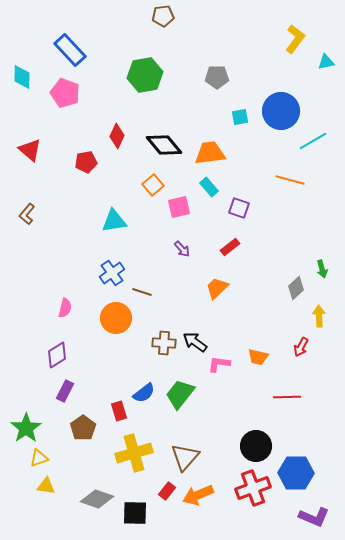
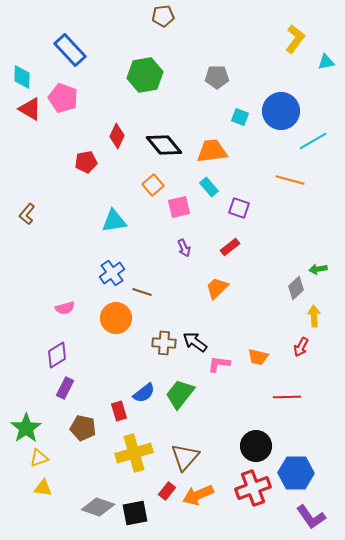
pink pentagon at (65, 93): moved 2 px left, 5 px down
cyan square at (240, 117): rotated 30 degrees clockwise
red triangle at (30, 150): moved 41 px up; rotated 10 degrees counterclockwise
orange trapezoid at (210, 153): moved 2 px right, 2 px up
purple arrow at (182, 249): moved 2 px right, 1 px up; rotated 18 degrees clockwise
green arrow at (322, 269): moved 4 px left; rotated 96 degrees clockwise
pink semicircle at (65, 308): rotated 60 degrees clockwise
yellow arrow at (319, 316): moved 5 px left
purple rectangle at (65, 391): moved 3 px up
brown pentagon at (83, 428): rotated 25 degrees counterclockwise
yellow triangle at (46, 486): moved 3 px left, 2 px down
gray diamond at (97, 499): moved 1 px right, 8 px down
black square at (135, 513): rotated 12 degrees counterclockwise
purple L-shape at (314, 517): moved 3 px left; rotated 32 degrees clockwise
